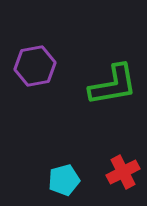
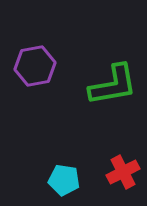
cyan pentagon: rotated 24 degrees clockwise
